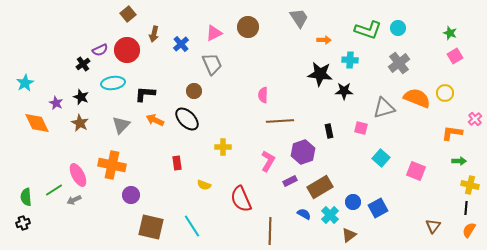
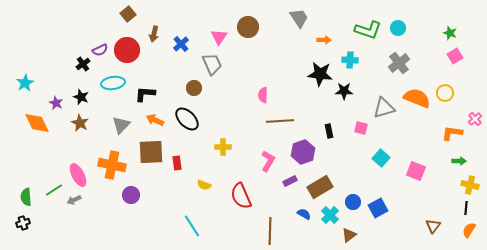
pink triangle at (214, 33): moved 5 px right, 4 px down; rotated 30 degrees counterclockwise
brown circle at (194, 91): moved 3 px up
red semicircle at (241, 199): moved 3 px up
brown square at (151, 227): moved 75 px up; rotated 16 degrees counterclockwise
